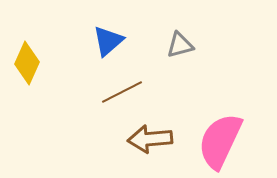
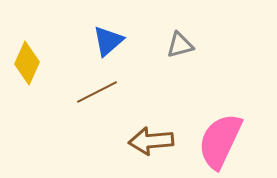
brown line: moved 25 px left
brown arrow: moved 1 px right, 2 px down
